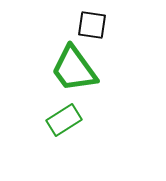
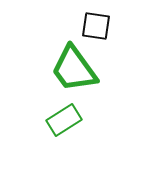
black square: moved 4 px right, 1 px down
